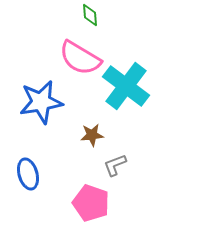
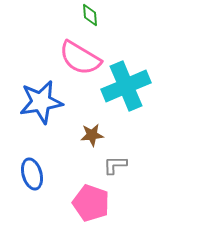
cyan cross: rotated 30 degrees clockwise
gray L-shape: rotated 20 degrees clockwise
blue ellipse: moved 4 px right
